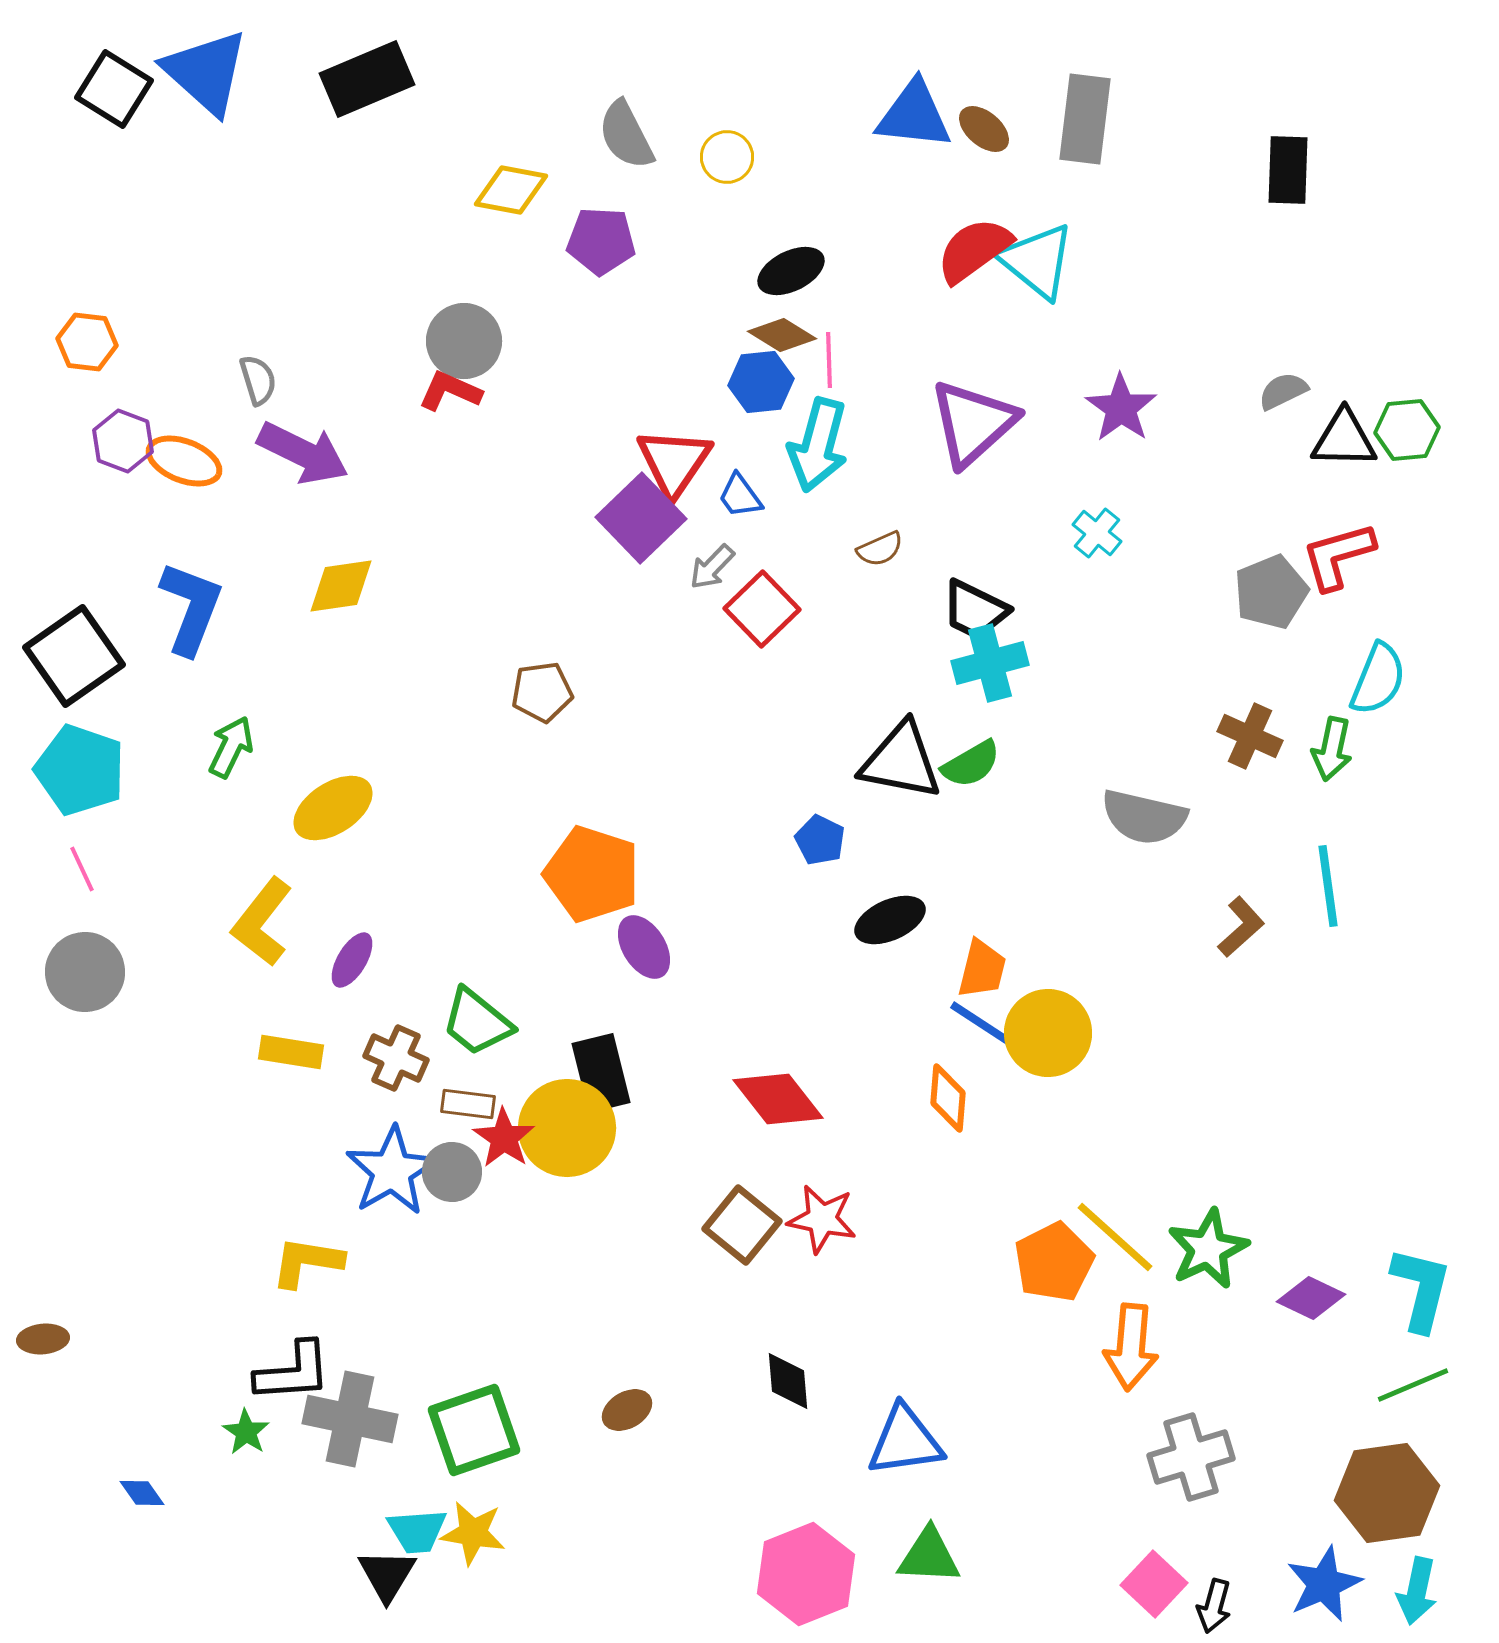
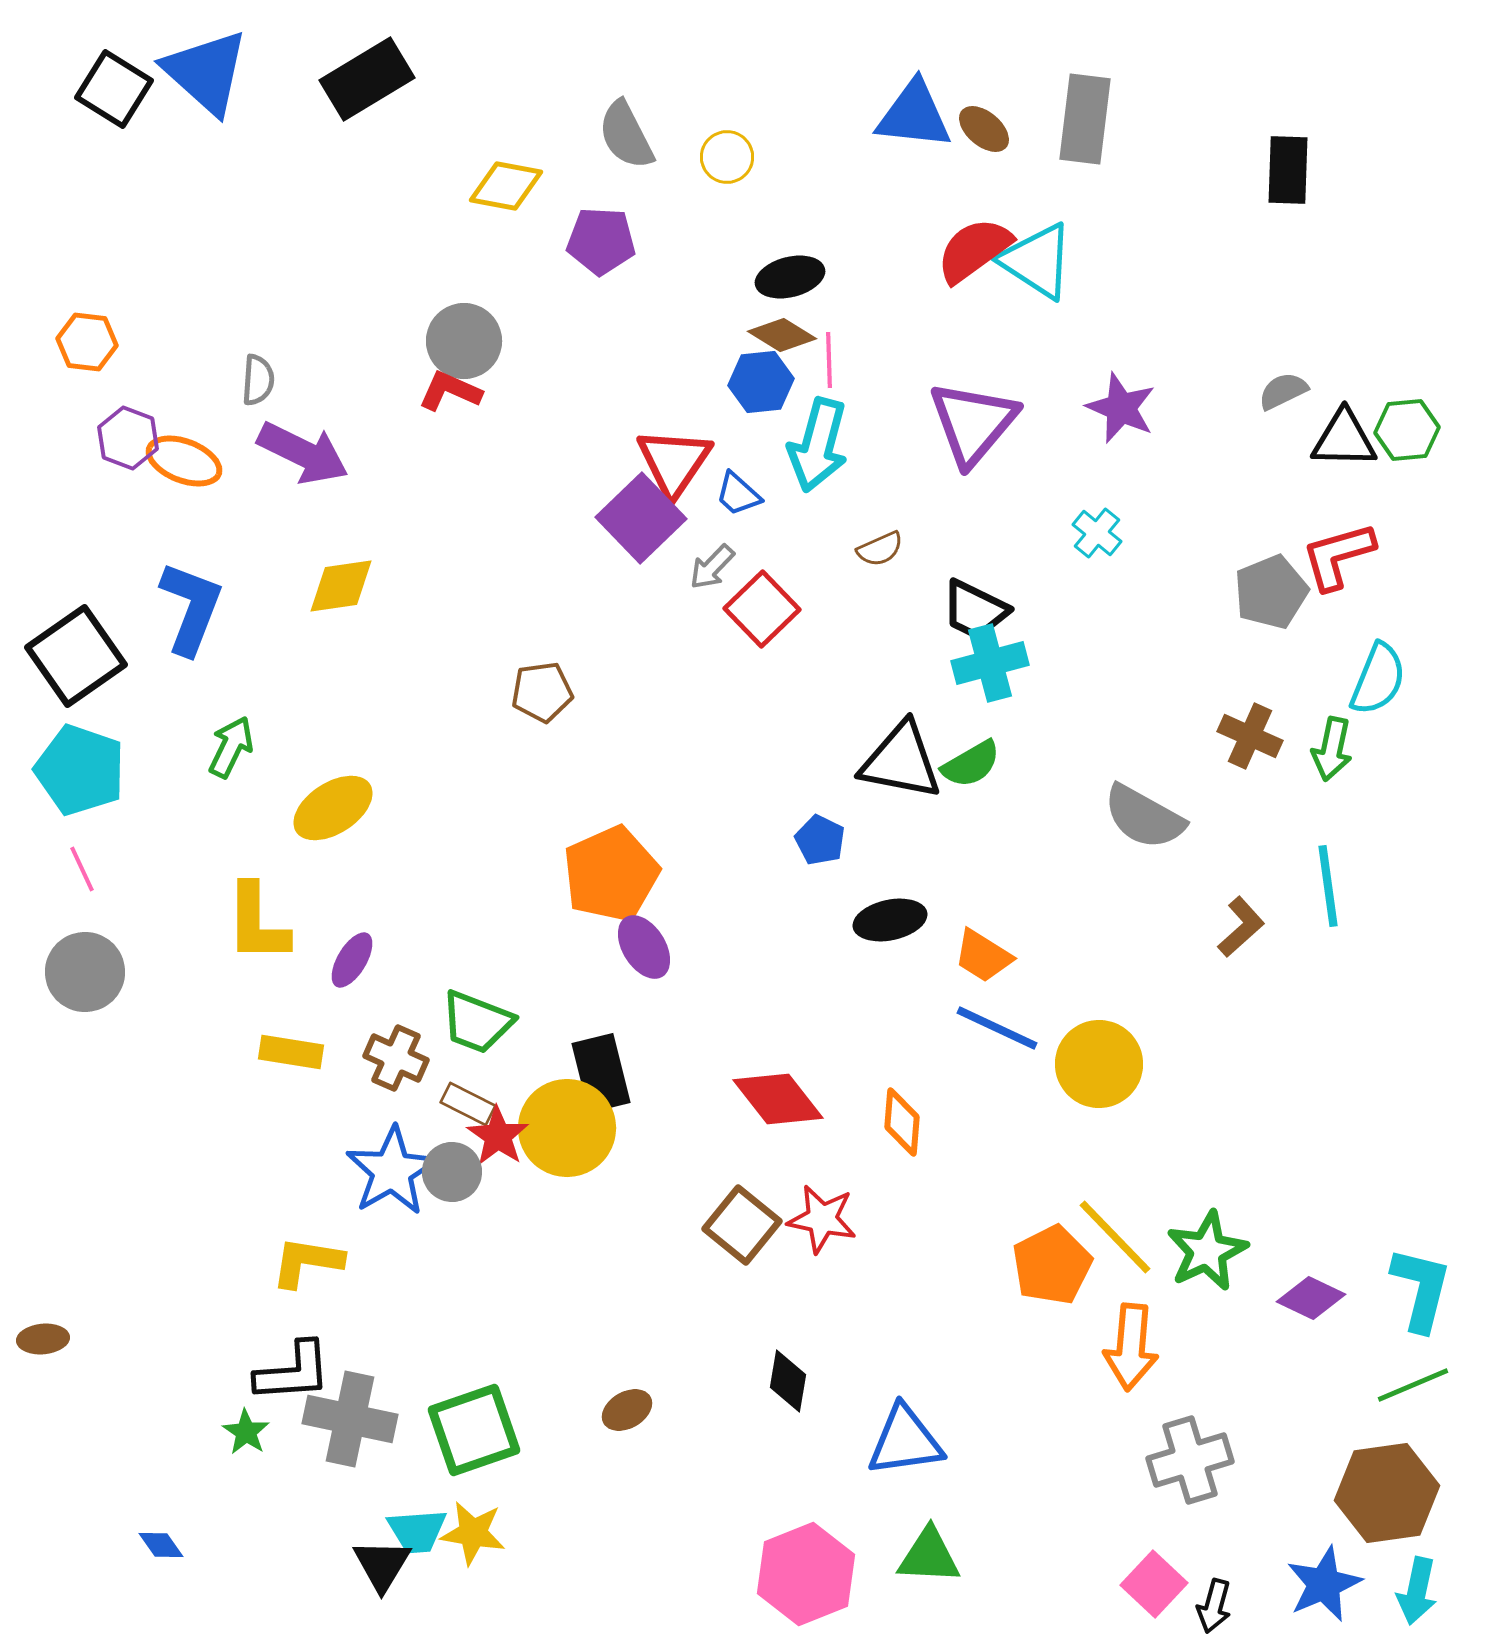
black rectangle at (367, 79): rotated 8 degrees counterclockwise
yellow diamond at (511, 190): moved 5 px left, 4 px up
cyan triangle at (1037, 261): rotated 6 degrees counterclockwise
black ellipse at (791, 271): moved 1 px left, 6 px down; rotated 12 degrees clockwise
gray semicircle at (258, 380): rotated 21 degrees clockwise
purple star at (1121, 408): rotated 12 degrees counterclockwise
purple triangle at (973, 423): rotated 8 degrees counterclockwise
purple hexagon at (123, 441): moved 5 px right, 3 px up
blue trapezoid at (740, 496): moved 2 px left, 2 px up; rotated 12 degrees counterclockwise
black square at (74, 656): moved 2 px right
gray semicircle at (1144, 817): rotated 16 degrees clockwise
orange pentagon at (592, 874): moved 19 px right; rotated 30 degrees clockwise
black ellipse at (890, 920): rotated 12 degrees clockwise
yellow L-shape at (262, 922): moved 5 px left, 1 px down; rotated 38 degrees counterclockwise
orange trapezoid at (982, 969): moved 1 px right, 13 px up; rotated 108 degrees clockwise
green trapezoid at (477, 1022): rotated 18 degrees counterclockwise
blue line at (988, 1028): moved 9 px right; rotated 8 degrees counterclockwise
yellow circle at (1048, 1033): moved 51 px right, 31 px down
orange diamond at (948, 1098): moved 46 px left, 24 px down
brown rectangle at (468, 1104): rotated 20 degrees clockwise
red star at (504, 1138): moved 6 px left, 2 px up
yellow line at (1115, 1237): rotated 4 degrees clockwise
green star at (1208, 1249): moved 1 px left, 2 px down
orange pentagon at (1054, 1262): moved 2 px left, 3 px down
black diamond at (788, 1381): rotated 14 degrees clockwise
gray cross at (1191, 1457): moved 1 px left, 3 px down
blue diamond at (142, 1493): moved 19 px right, 52 px down
black triangle at (387, 1575): moved 5 px left, 10 px up
